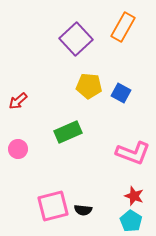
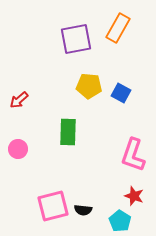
orange rectangle: moved 5 px left, 1 px down
purple square: rotated 32 degrees clockwise
red arrow: moved 1 px right, 1 px up
green rectangle: rotated 64 degrees counterclockwise
pink L-shape: moved 2 px down; rotated 88 degrees clockwise
cyan pentagon: moved 11 px left
